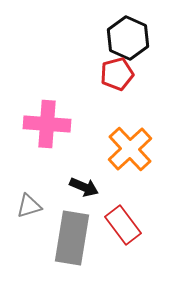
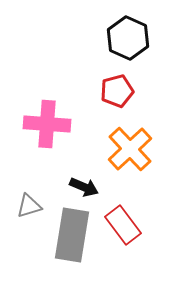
red pentagon: moved 17 px down
gray rectangle: moved 3 px up
